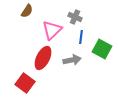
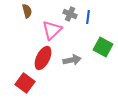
brown semicircle: rotated 48 degrees counterclockwise
gray cross: moved 5 px left, 3 px up
blue line: moved 7 px right, 20 px up
green square: moved 1 px right, 2 px up
